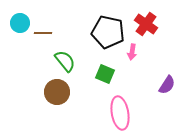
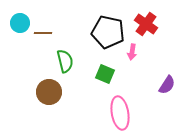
green semicircle: rotated 25 degrees clockwise
brown circle: moved 8 px left
